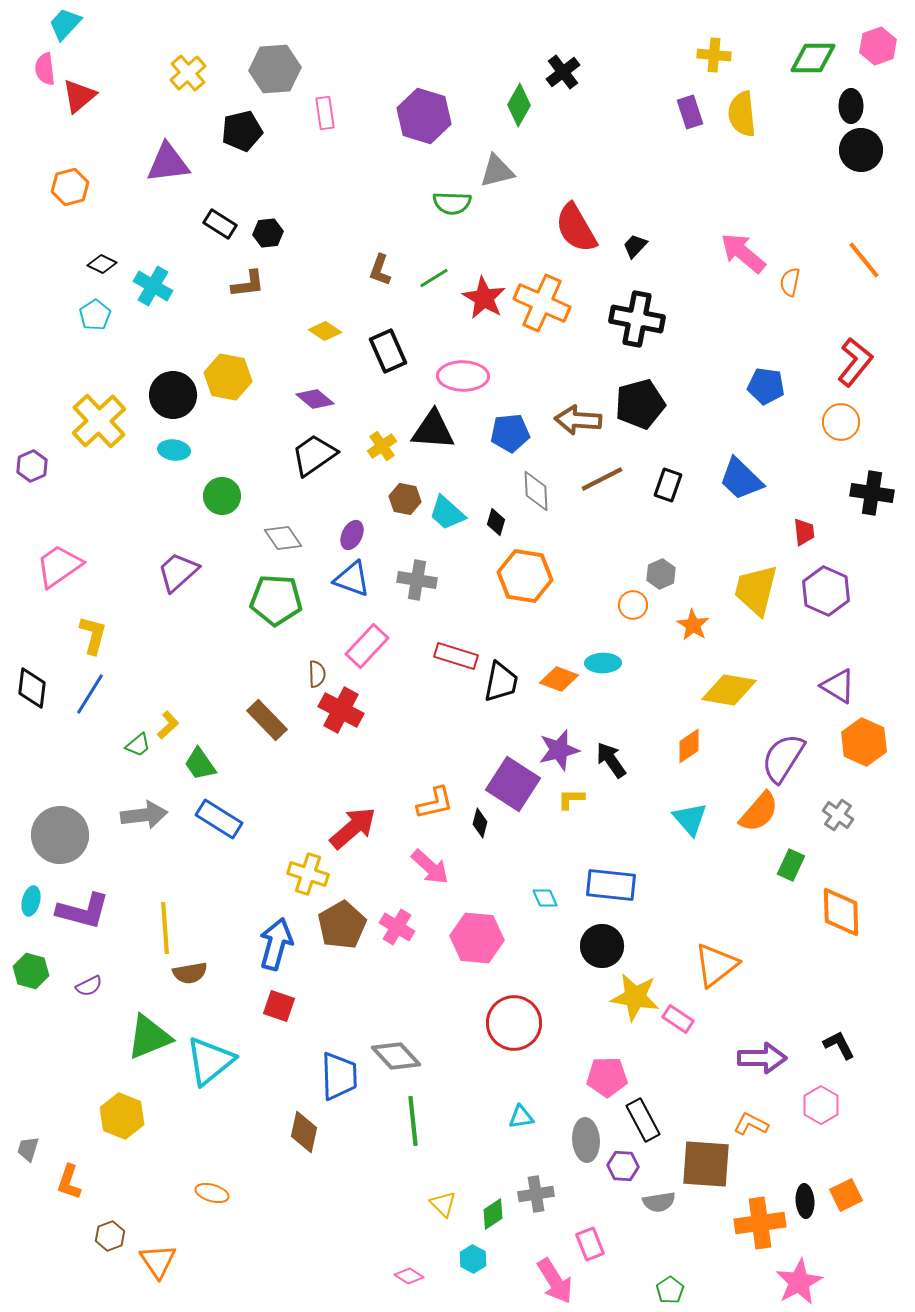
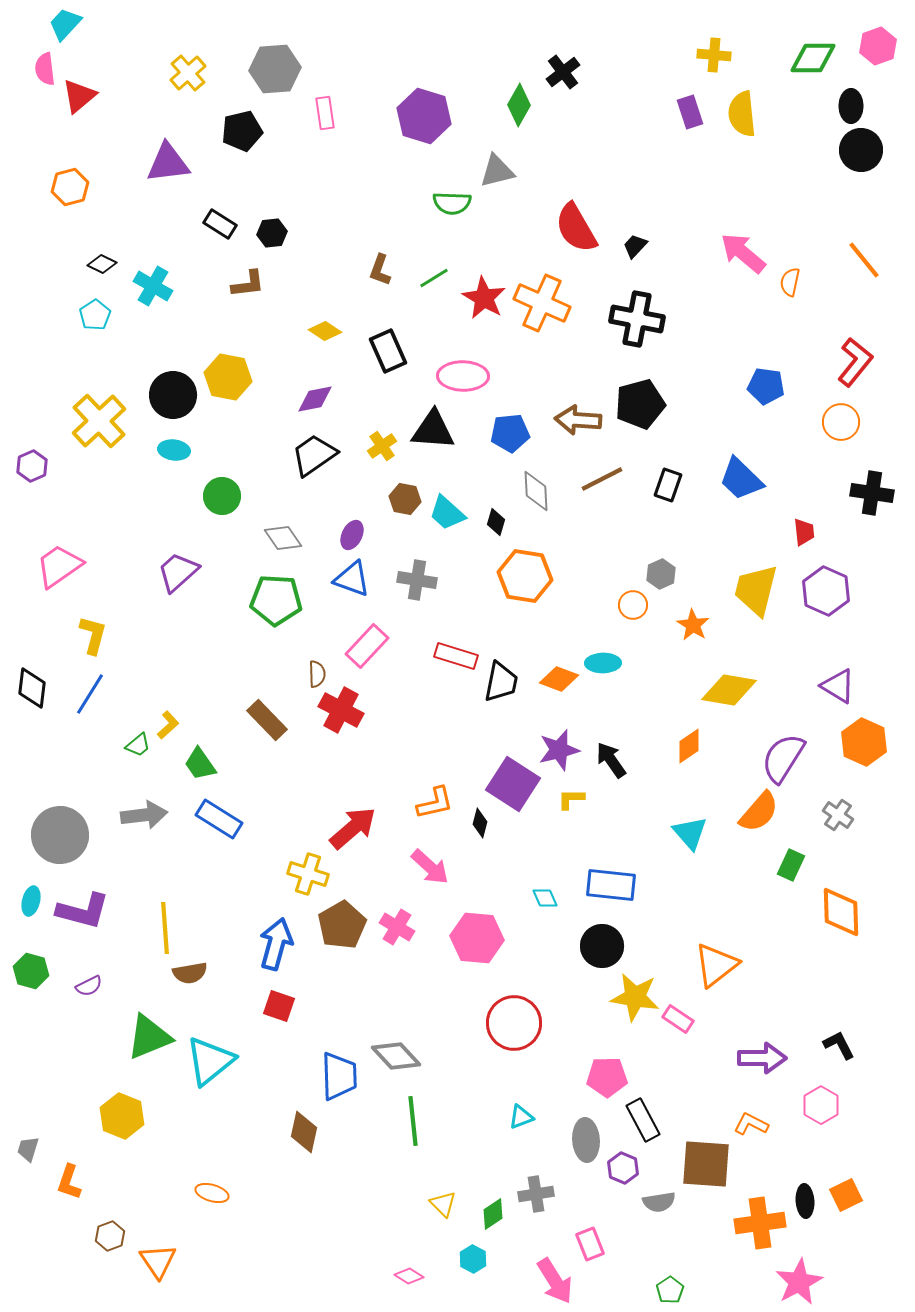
black hexagon at (268, 233): moved 4 px right
purple diamond at (315, 399): rotated 51 degrees counterclockwise
cyan triangle at (690, 819): moved 14 px down
cyan triangle at (521, 1117): rotated 12 degrees counterclockwise
purple hexagon at (623, 1166): moved 2 px down; rotated 20 degrees clockwise
